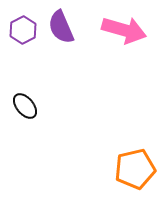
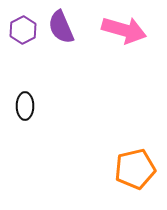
black ellipse: rotated 40 degrees clockwise
